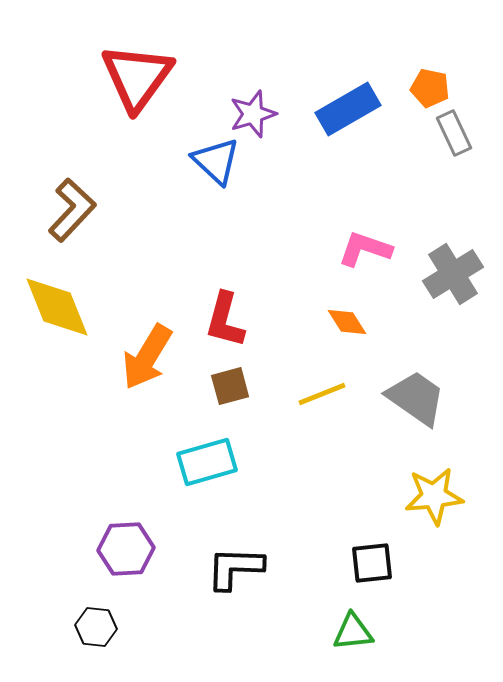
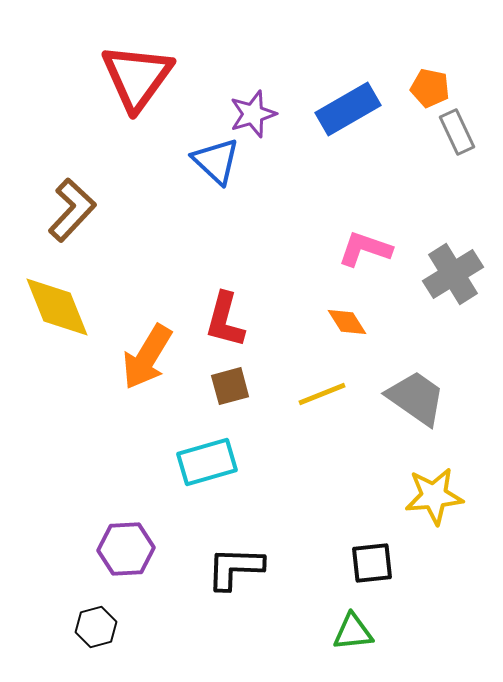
gray rectangle: moved 3 px right, 1 px up
black hexagon: rotated 21 degrees counterclockwise
